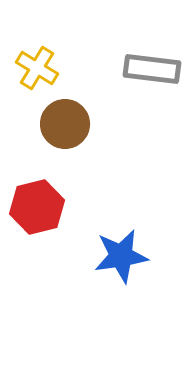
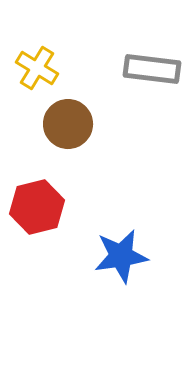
brown circle: moved 3 px right
